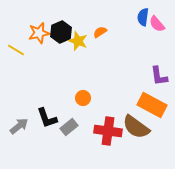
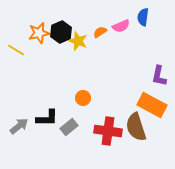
pink semicircle: moved 36 px left, 2 px down; rotated 72 degrees counterclockwise
purple L-shape: rotated 20 degrees clockwise
black L-shape: rotated 70 degrees counterclockwise
brown semicircle: rotated 36 degrees clockwise
